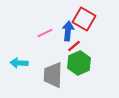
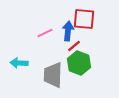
red square: rotated 25 degrees counterclockwise
green hexagon: rotated 15 degrees counterclockwise
